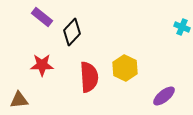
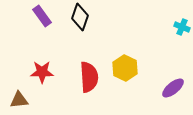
purple rectangle: moved 1 px up; rotated 15 degrees clockwise
black diamond: moved 8 px right, 15 px up; rotated 24 degrees counterclockwise
red star: moved 7 px down
purple ellipse: moved 9 px right, 8 px up
